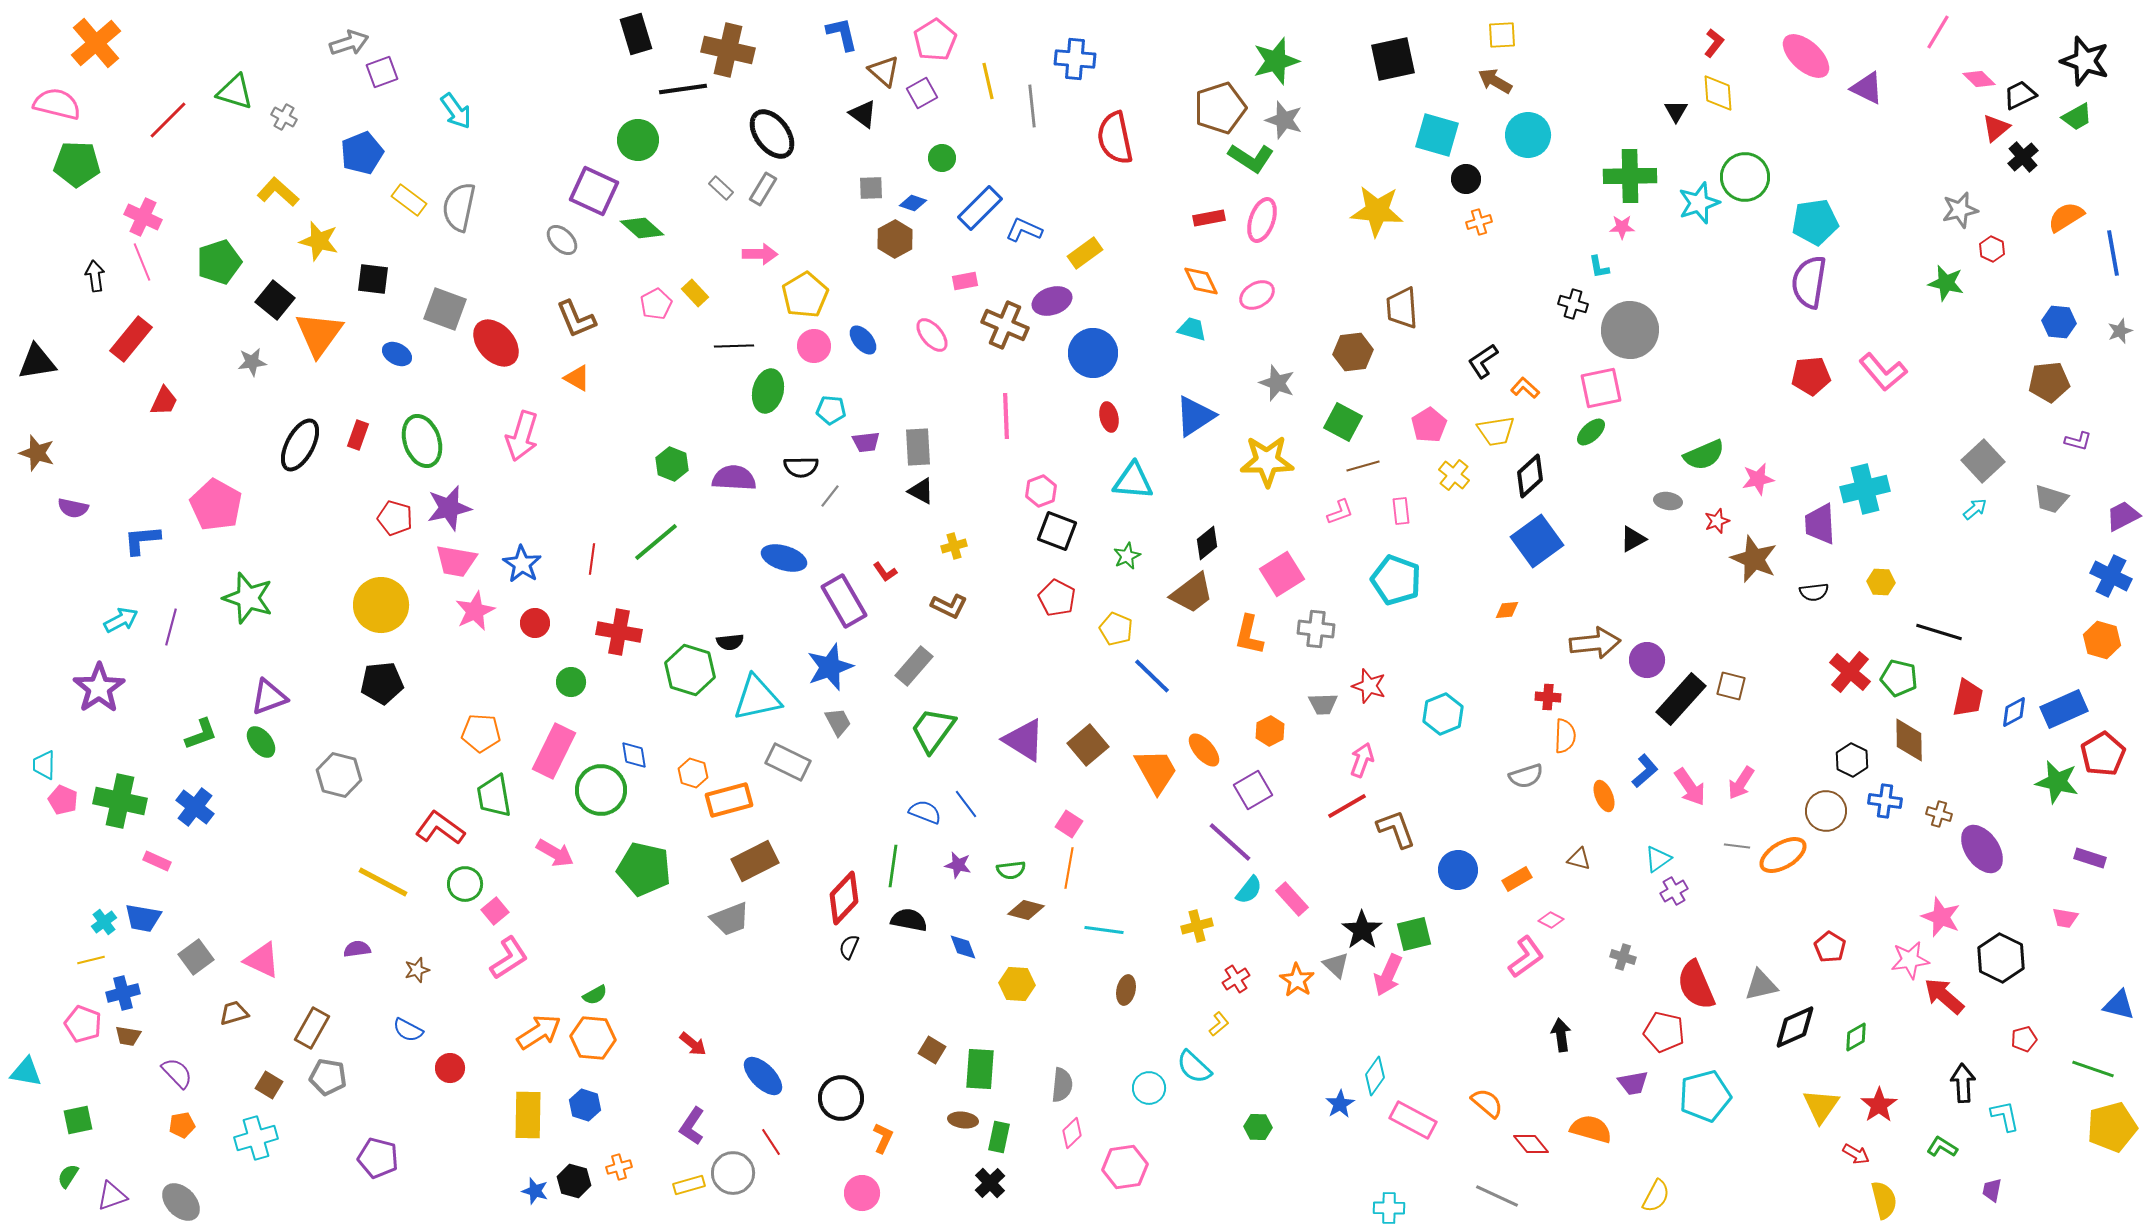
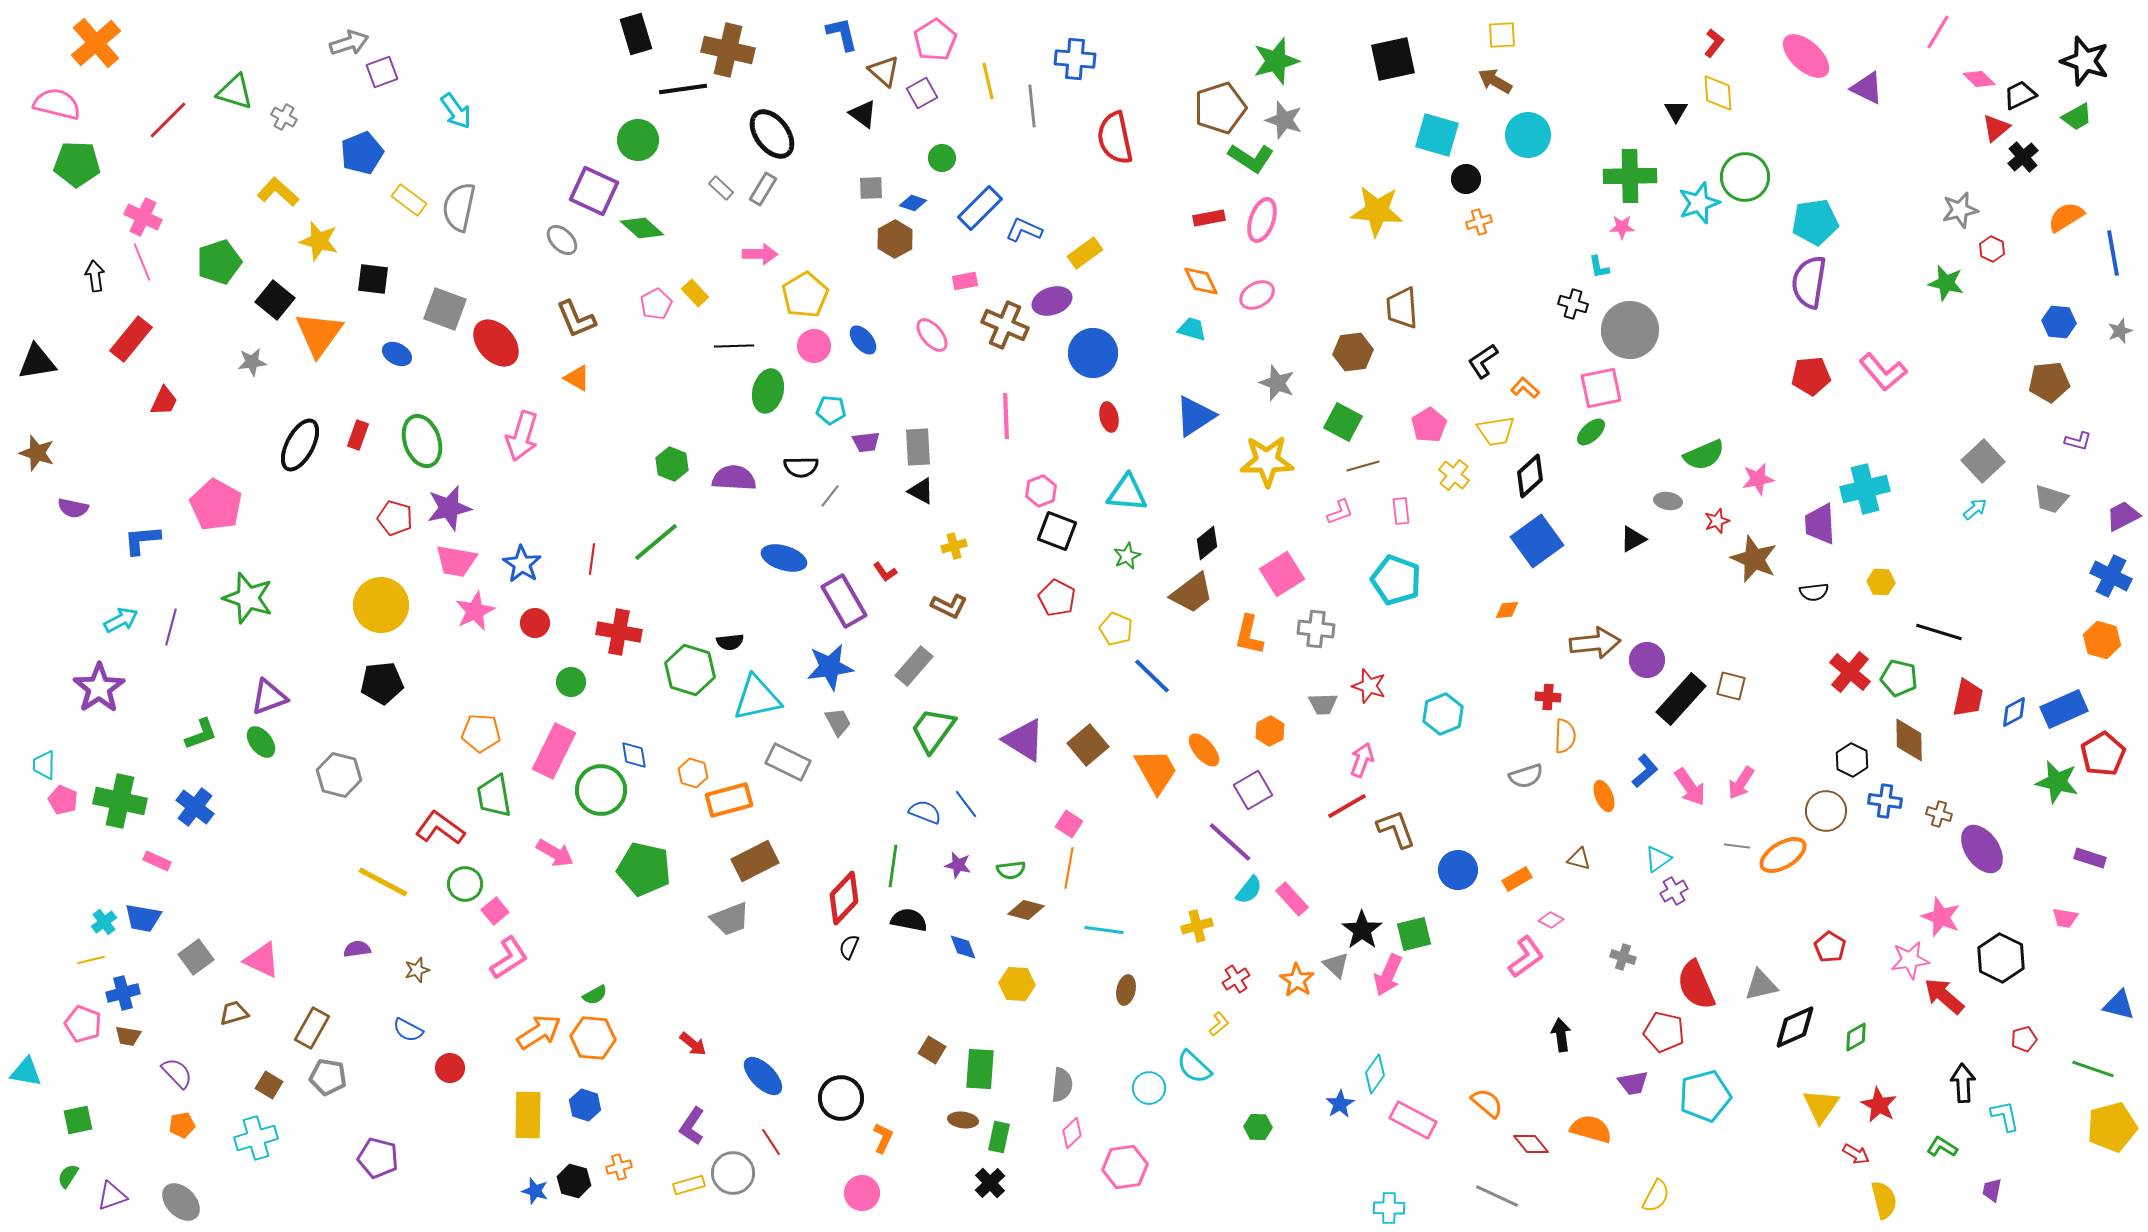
cyan triangle at (1133, 481): moved 6 px left, 12 px down
blue star at (830, 667): rotated 12 degrees clockwise
cyan diamond at (1375, 1076): moved 2 px up
red star at (1879, 1105): rotated 9 degrees counterclockwise
